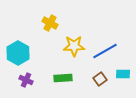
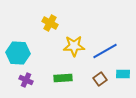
cyan hexagon: rotated 25 degrees counterclockwise
